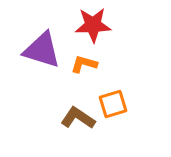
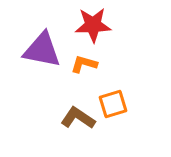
purple triangle: rotated 6 degrees counterclockwise
